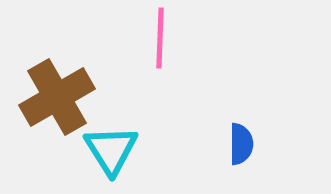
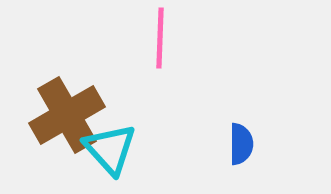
brown cross: moved 10 px right, 18 px down
cyan triangle: moved 1 px left, 1 px up; rotated 10 degrees counterclockwise
